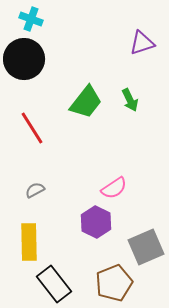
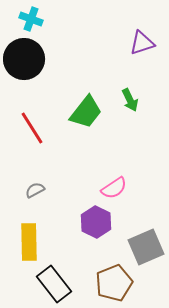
green trapezoid: moved 10 px down
